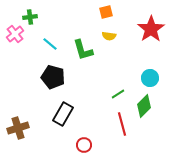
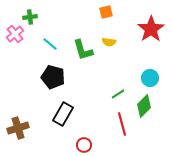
yellow semicircle: moved 6 px down
